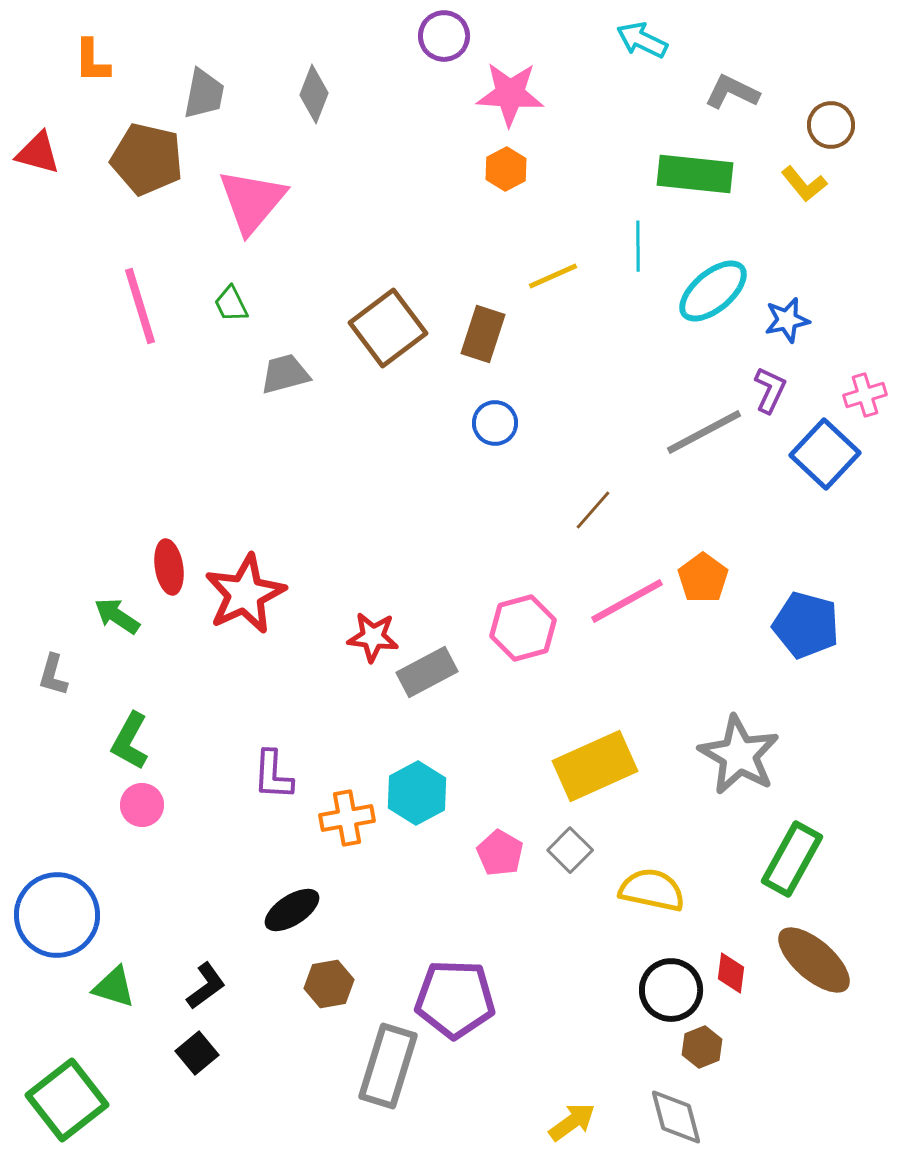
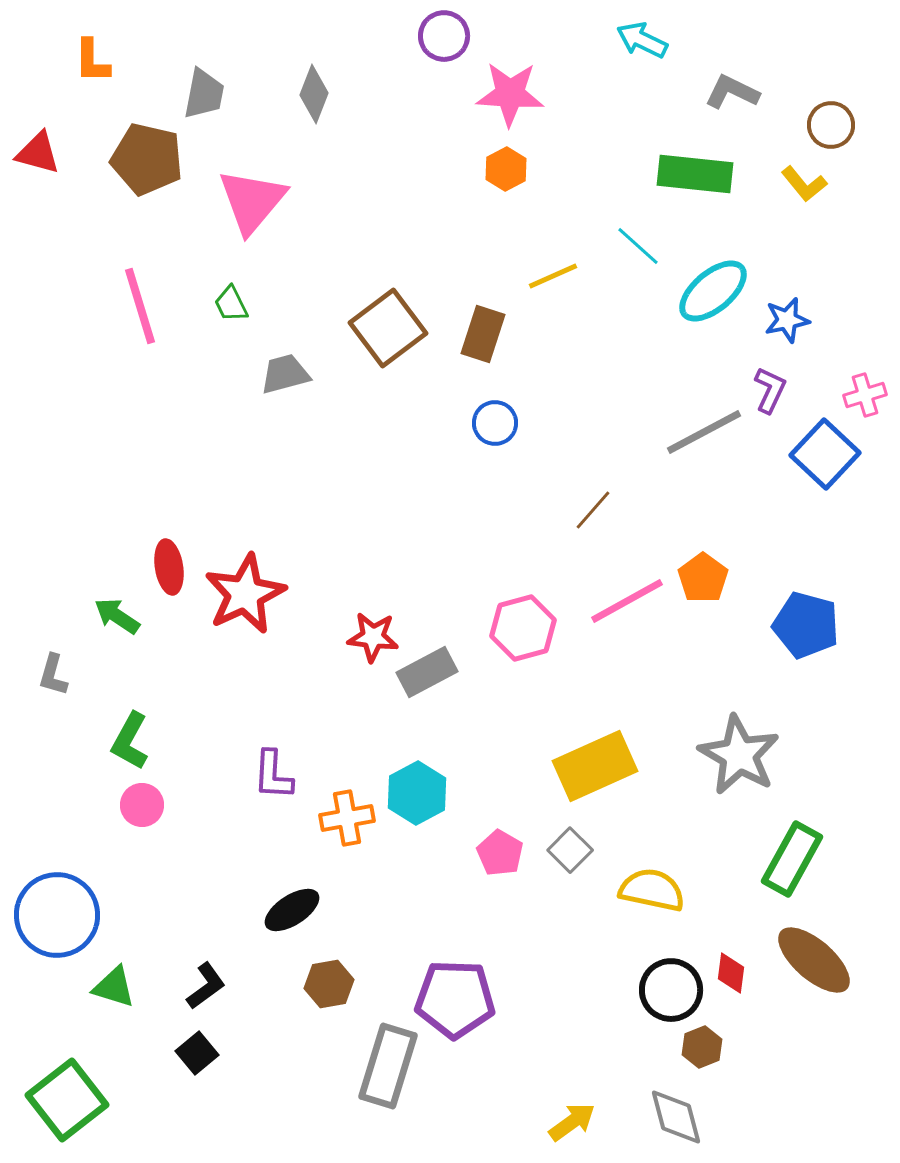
cyan line at (638, 246): rotated 48 degrees counterclockwise
